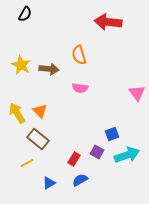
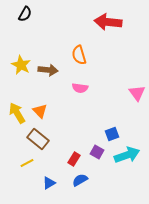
brown arrow: moved 1 px left, 1 px down
